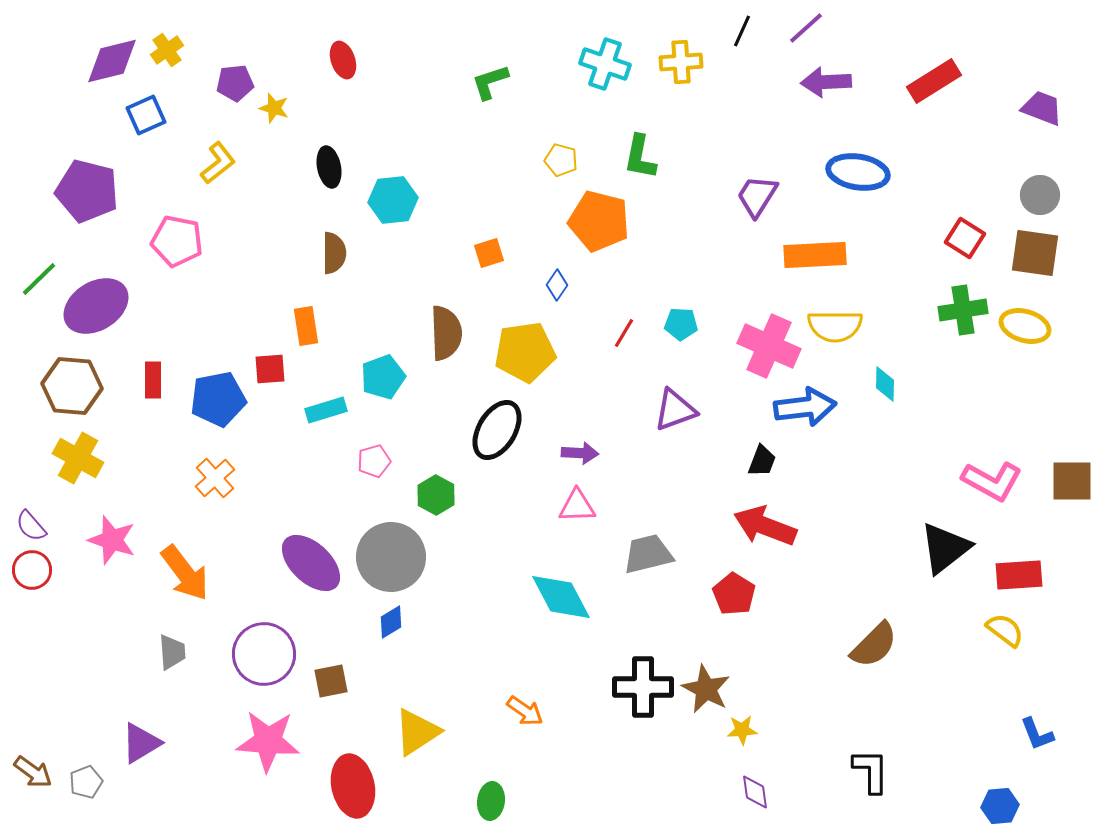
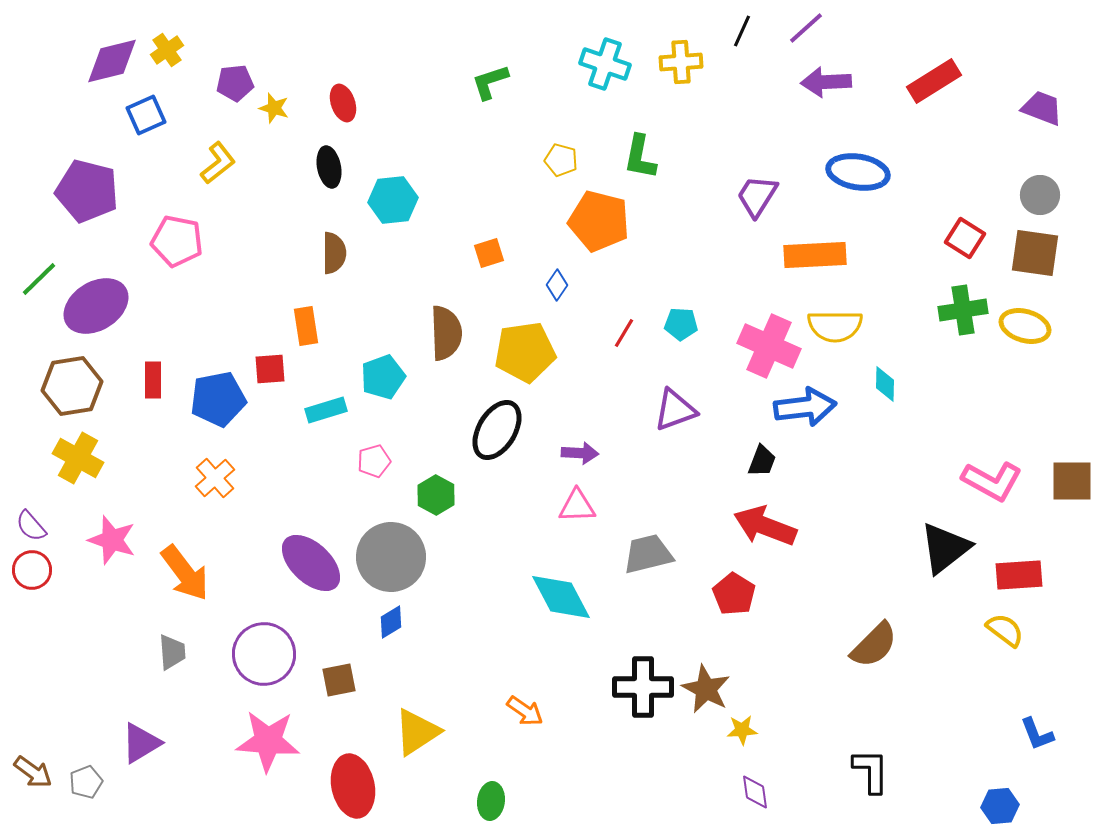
red ellipse at (343, 60): moved 43 px down
brown hexagon at (72, 386): rotated 14 degrees counterclockwise
brown square at (331, 681): moved 8 px right, 1 px up
